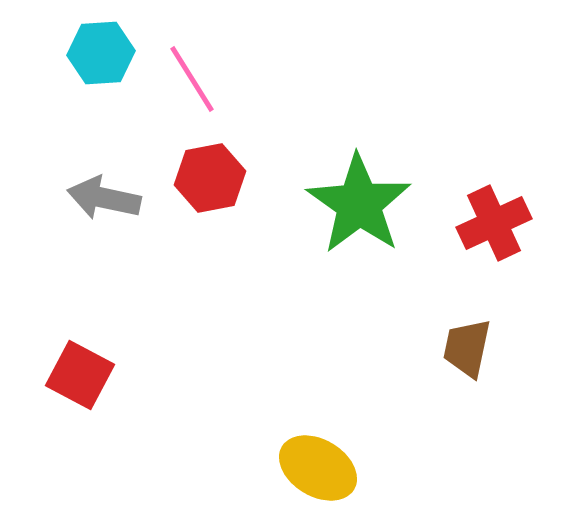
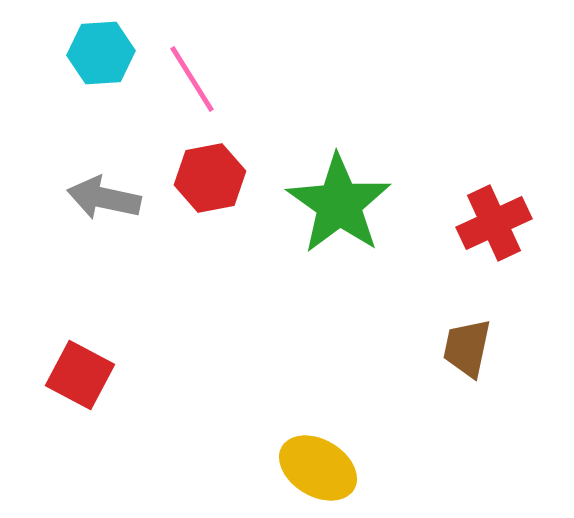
green star: moved 20 px left
